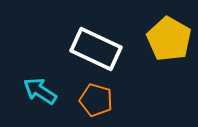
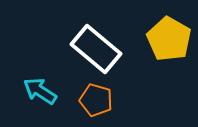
white rectangle: rotated 15 degrees clockwise
